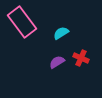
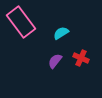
pink rectangle: moved 1 px left
purple semicircle: moved 2 px left, 1 px up; rotated 21 degrees counterclockwise
